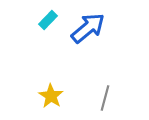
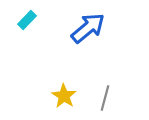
cyan rectangle: moved 21 px left
yellow star: moved 13 px right
